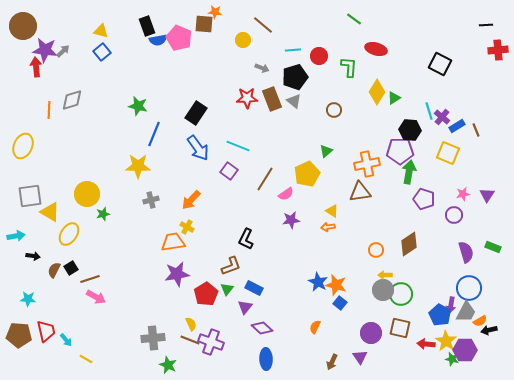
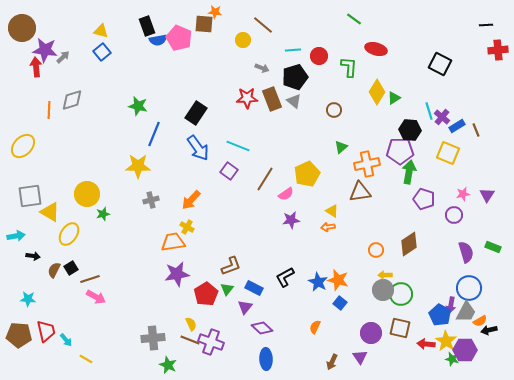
brown circle at (23, 26): moved 1 px left, 2 px down
gray arrow at (63, 51): moved 6 px down
yellow ellipse at (23, 146): rotated 20 degrees clockwise
green triangle at (326, 151): moved 15 px right, 4 px up
black L-shape at (246, 239): moved 39 px right, 38 px down; rotated 35 degrees clockwise
orange star at (336, 285): moved 2 px right, 5 px up
